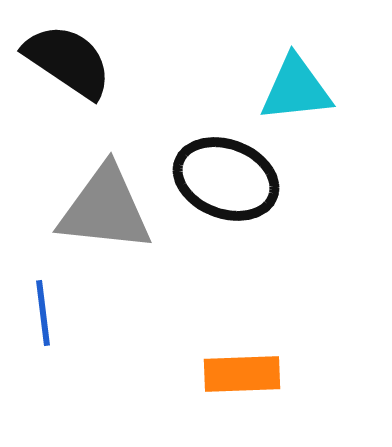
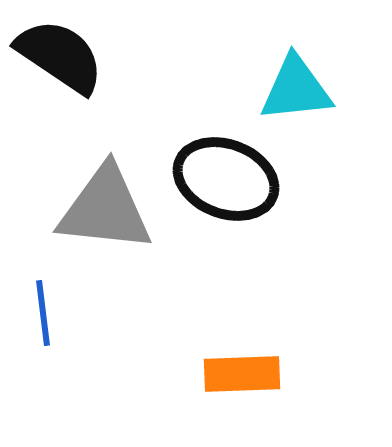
black semicircle: moved 8 px left, 5 px up
